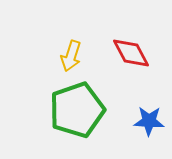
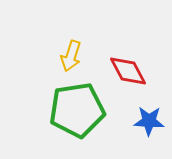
red diamond: moved 3 px left, 18 px down
green pentagon: rotated 10 degrees clockwise
